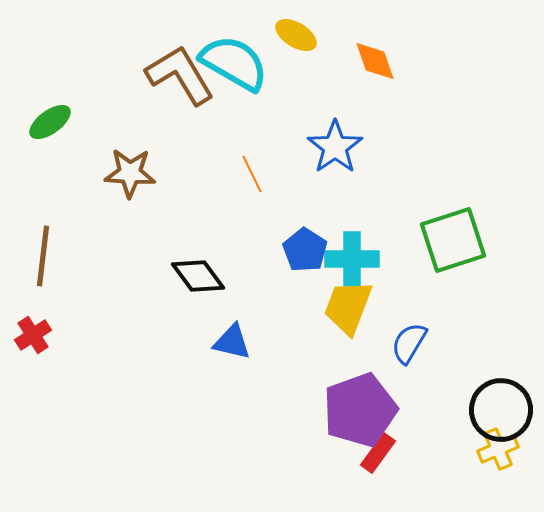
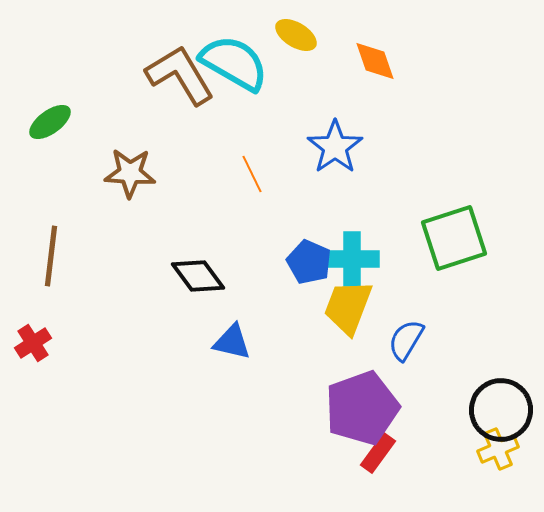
green square: moved 1 px right, 2 px up
blue pentagon: moved 4 px right, 12 px down; rotated 9 degrees counterclockwise
brown line: moved 8 px right
red cross: moved 8 px down
blue semicircle: moved 3 px left, 3 px up
purple pentagon: moved 2 px right, 2 px up
